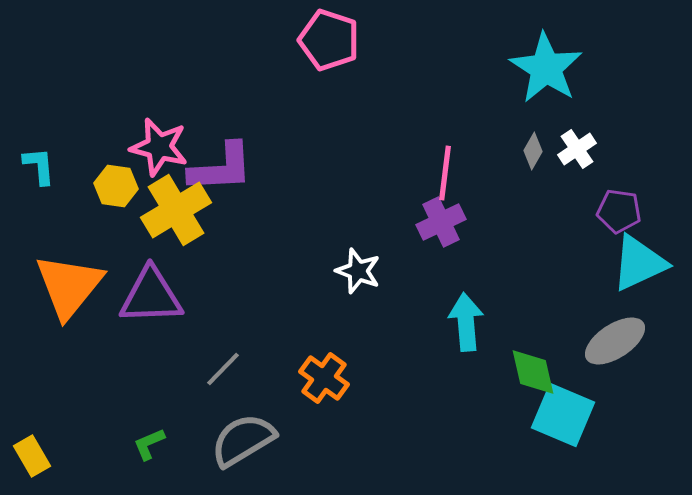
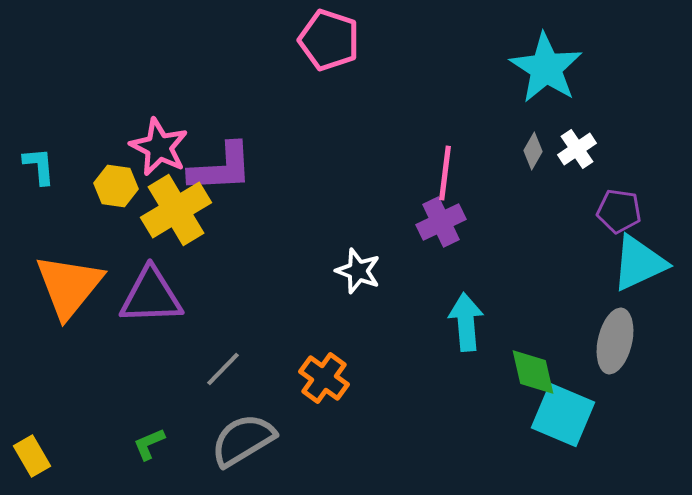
pink star: rotated 12 degrees clockwise
gray ellipse: rotated 44 degrees counterclockwise
